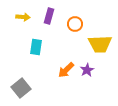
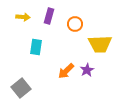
orange arrow: moved 1 px down
